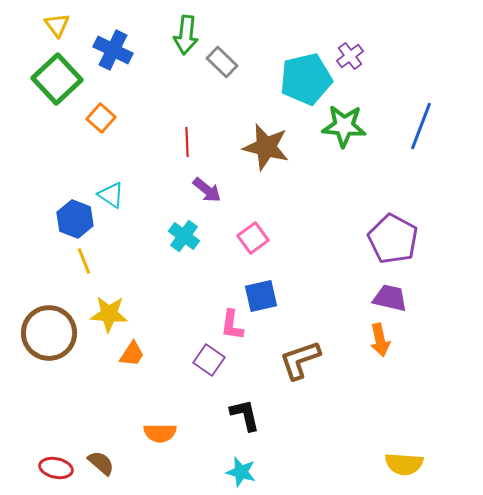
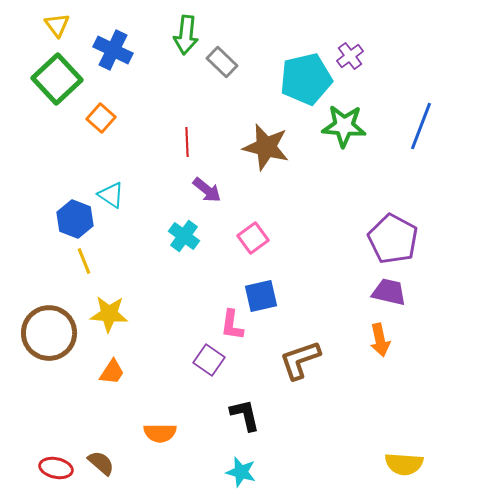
purple trapezoid: moved 1 px left, 6 px up
orange trapezoid: moved 20 px left, 18 px down
